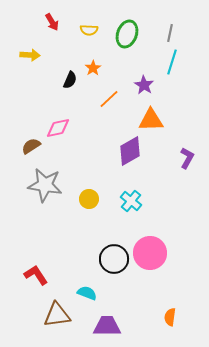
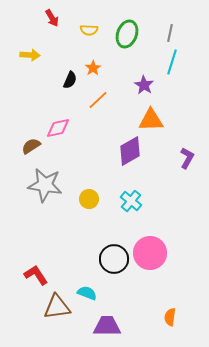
red arrow: moved 4 px up
orange line: moved 11 px left, 1 px down
brown triangle: moved 8 px up
